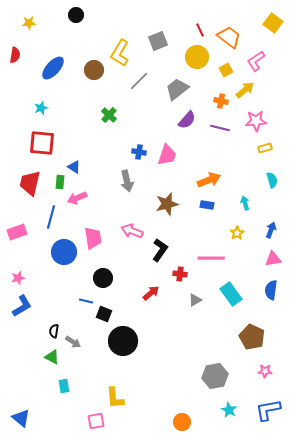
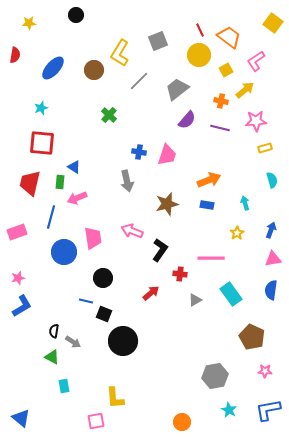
yellow circle at (197, 57): moved 2 px right, 2 px up
